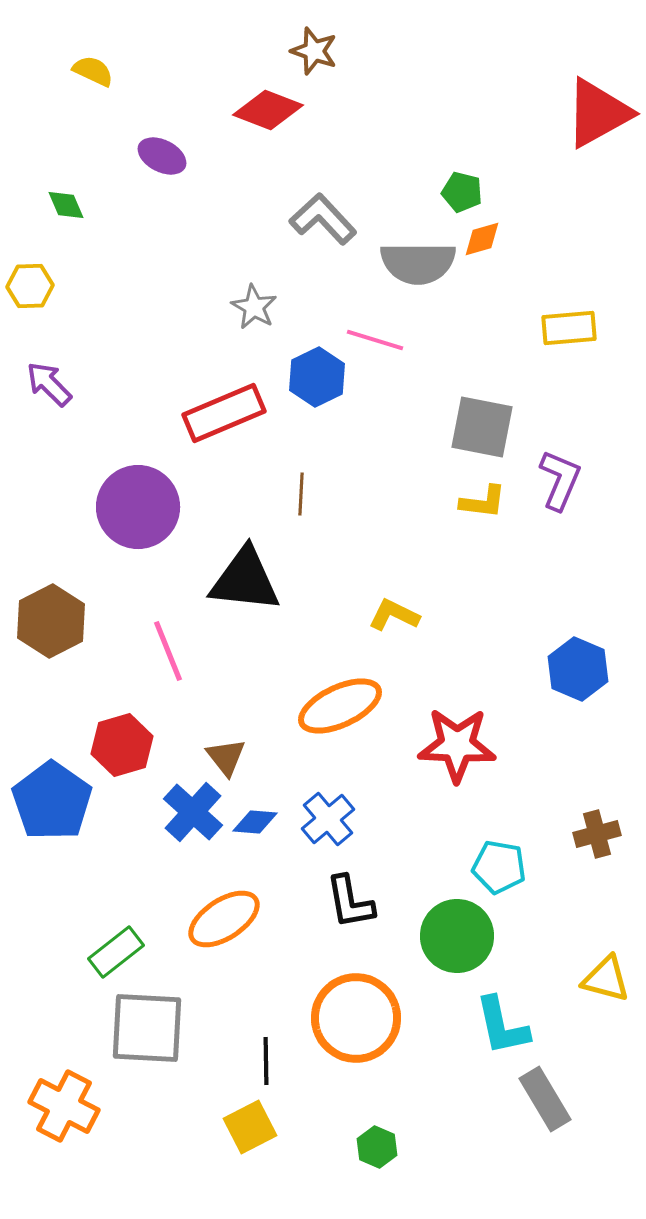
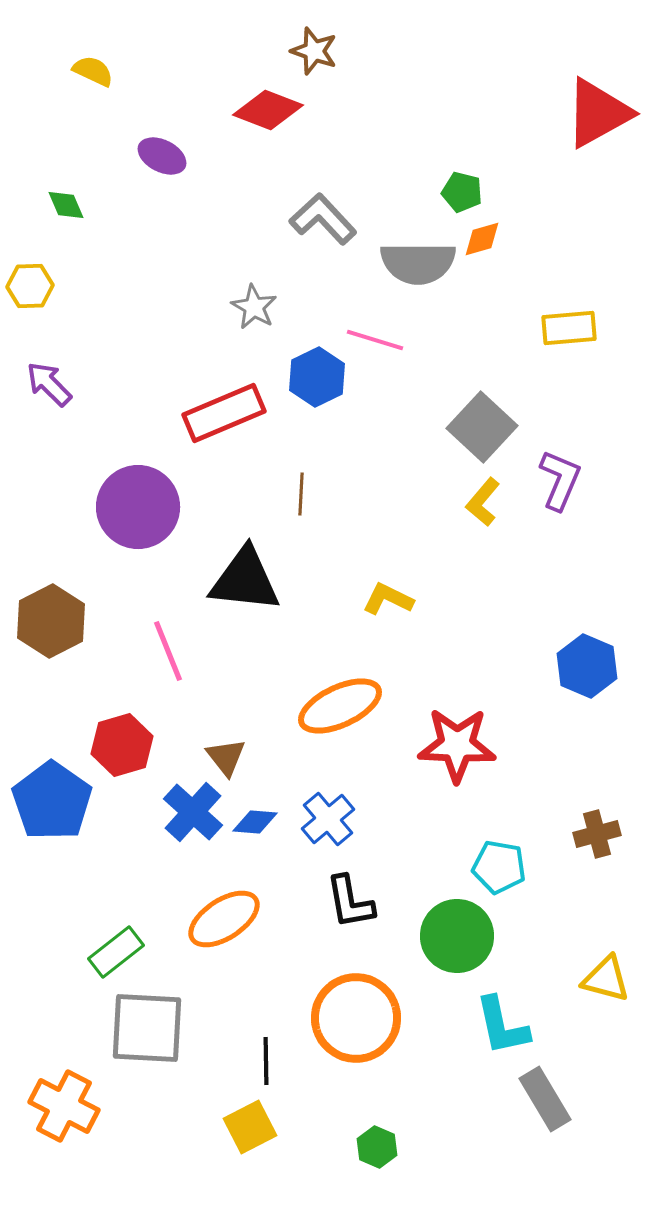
gray square at (482, 427): rotated 32 degrees clockwise
yellow L-shape at (483, 502): rotated 123 degrees clockwise
yellow L-shape at (394, 615): moved 6 px left, 16 px up
blue hexagon at (578, 669): moved 9 px right, 3 px up
